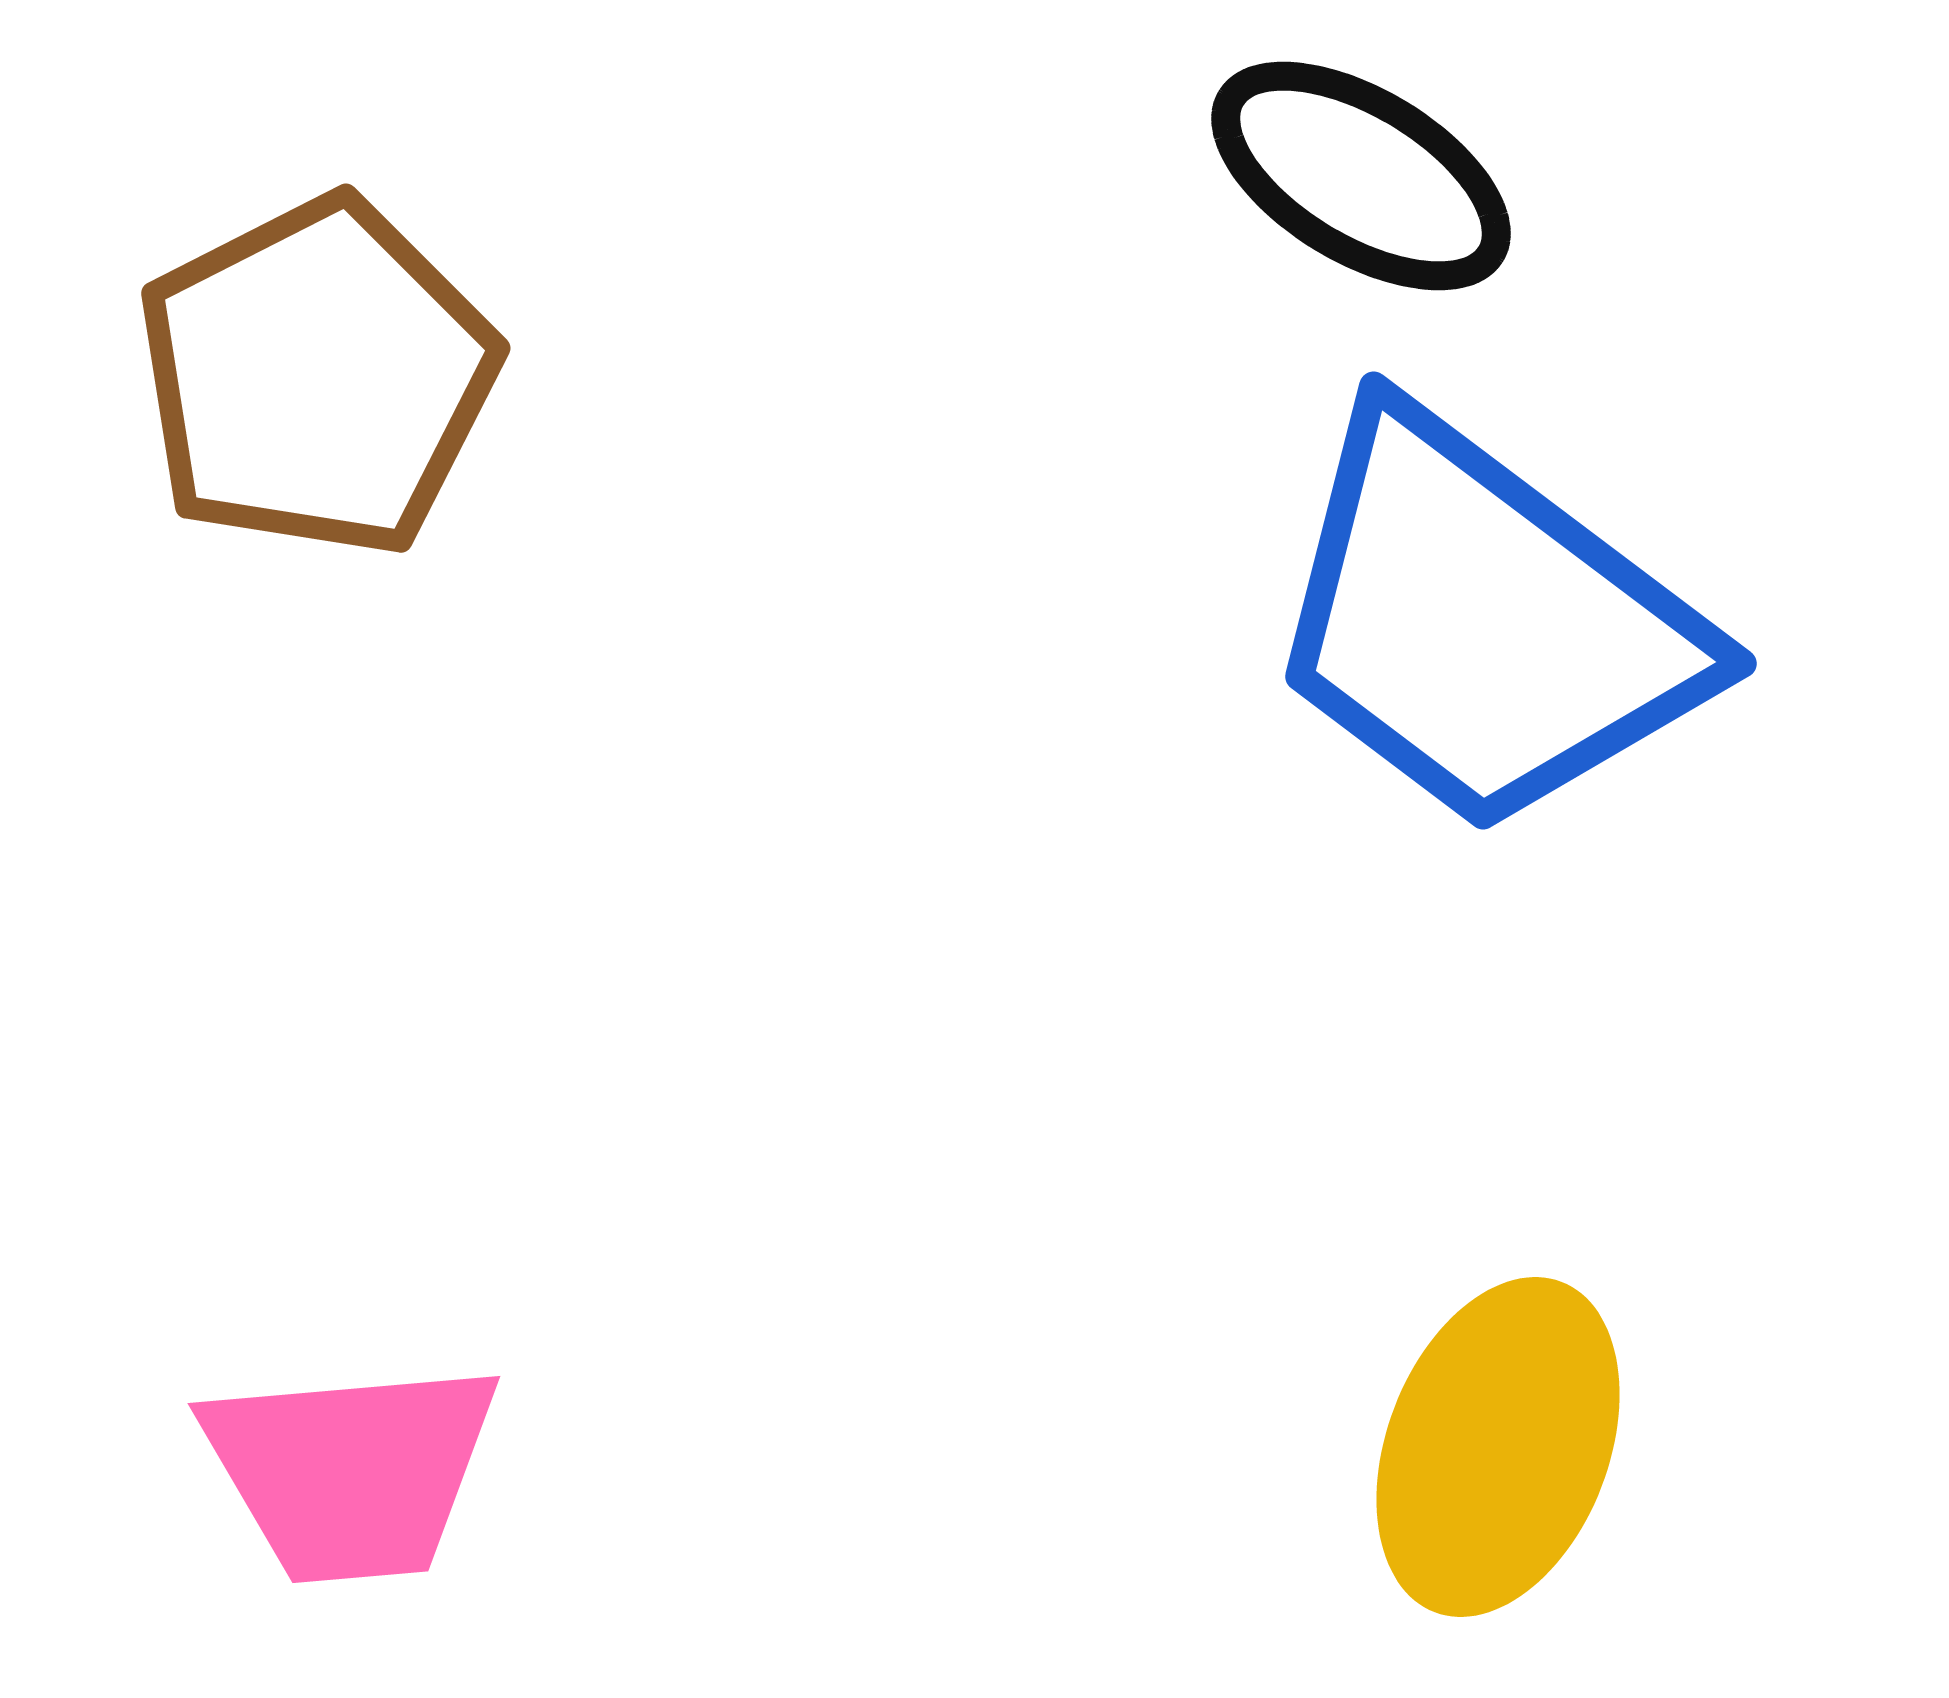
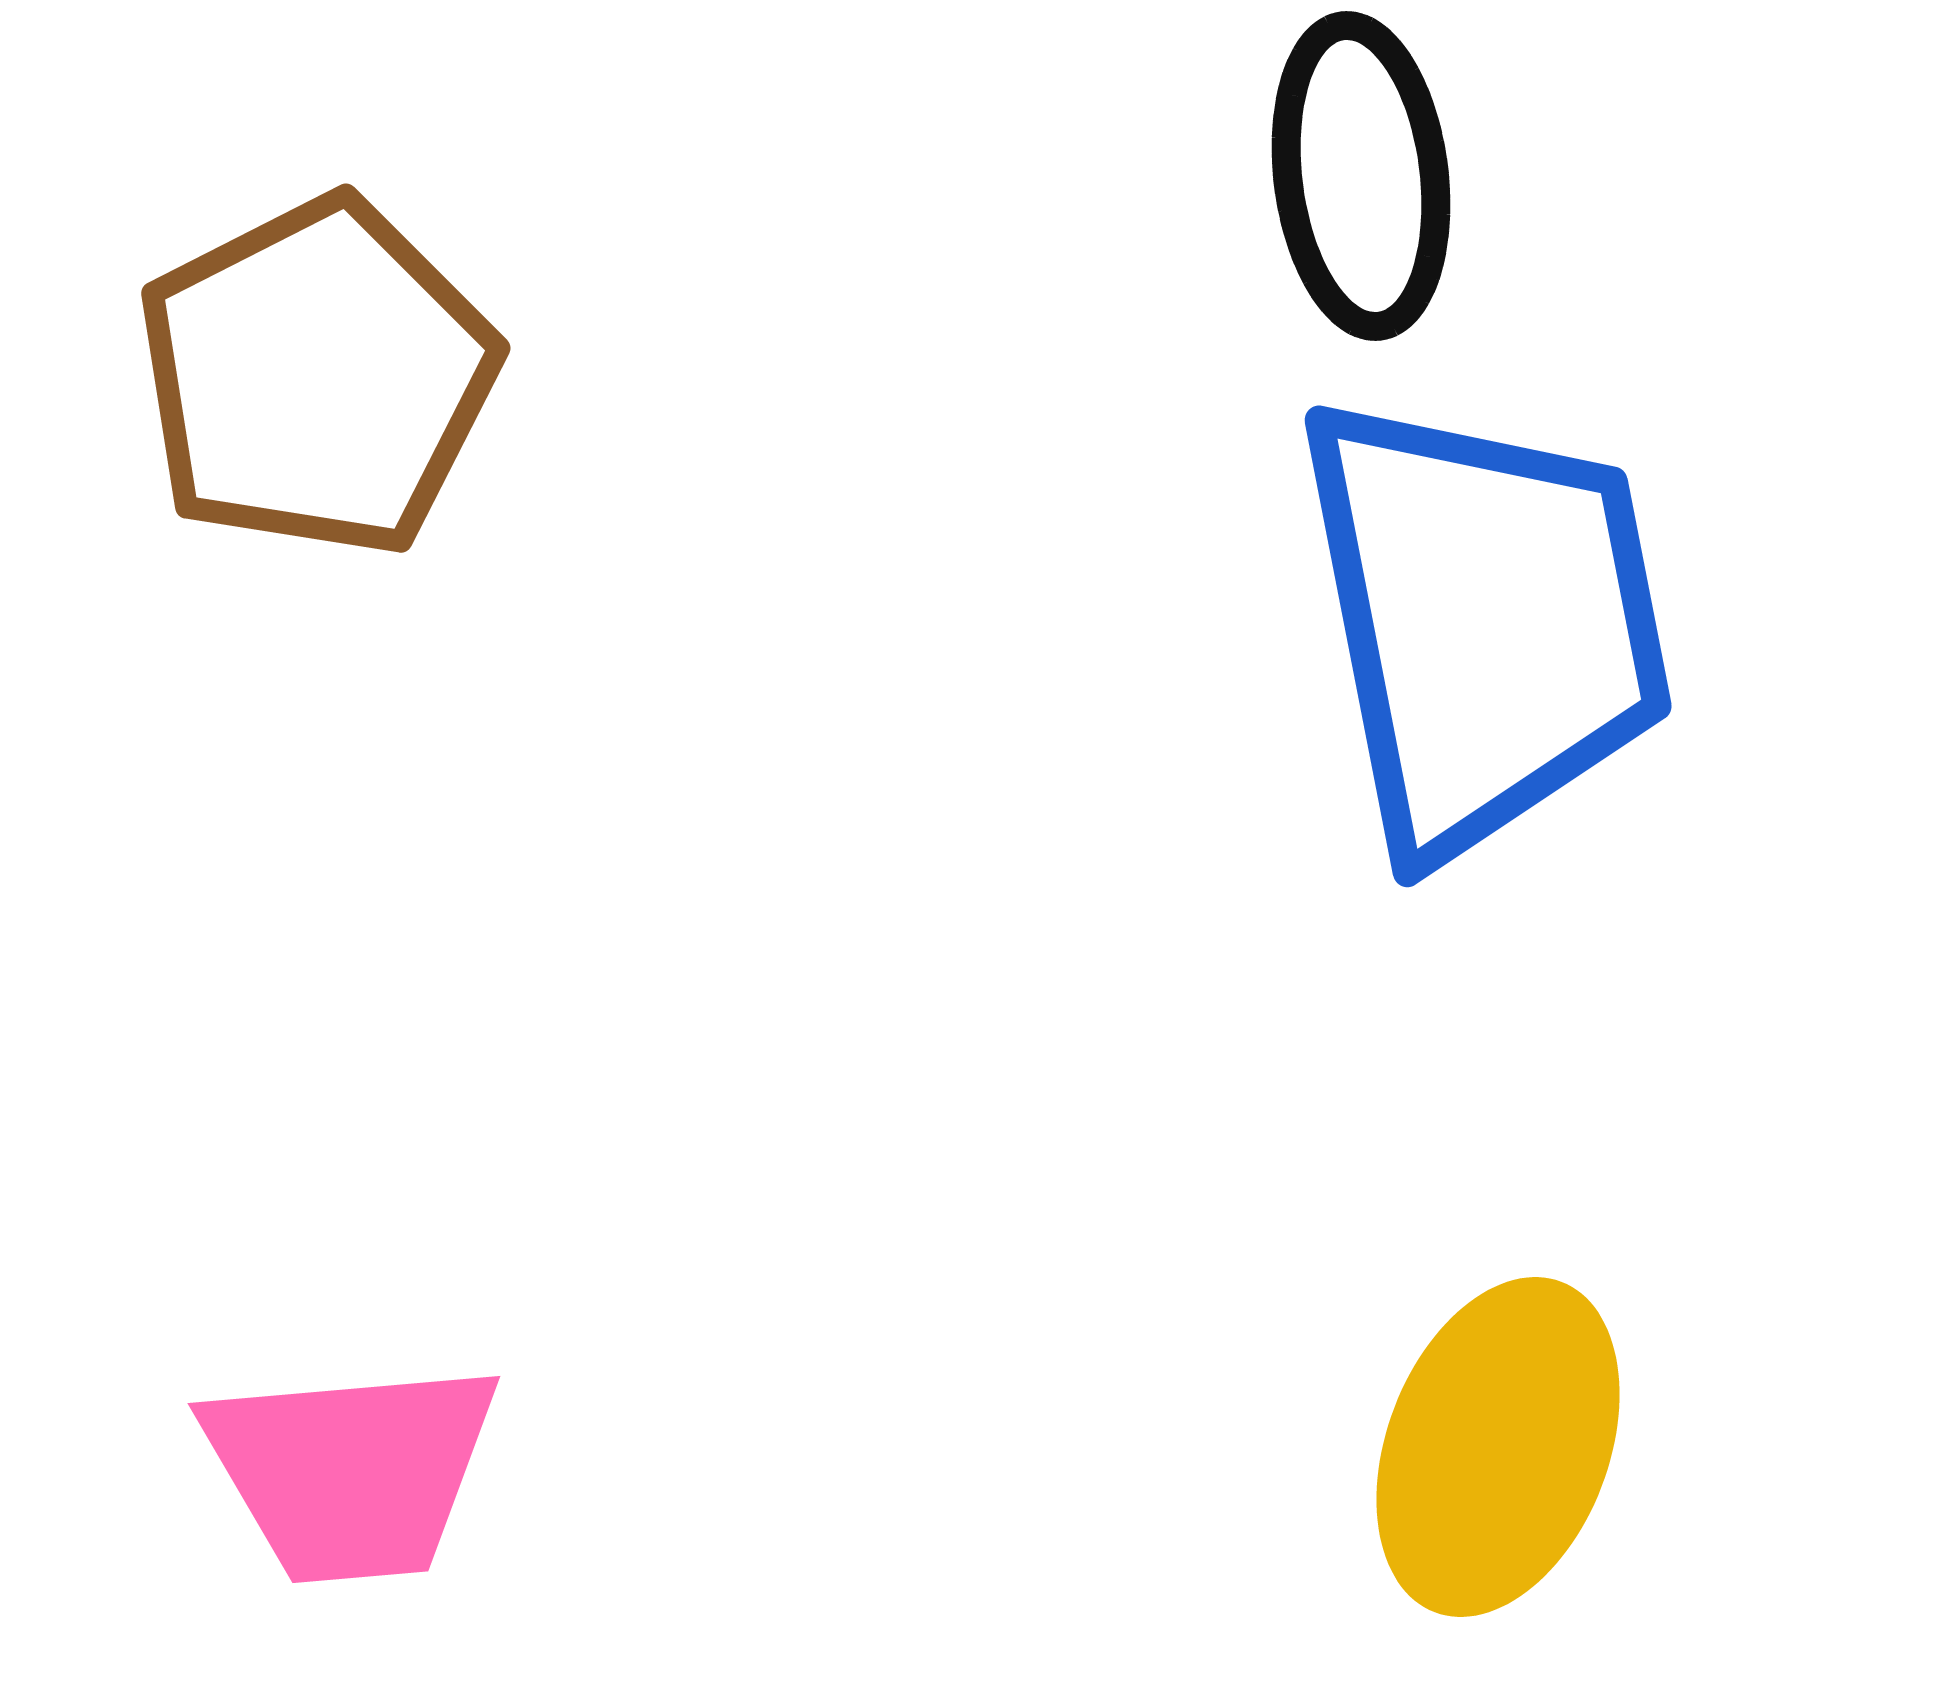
black ellipse: rotated 52 degrees clockwise
blue trapezoid: rotated 138 degrees counterclockwise
